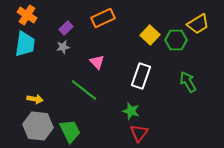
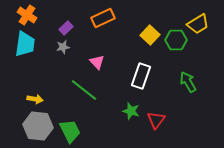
red triangle: moved 17 px right, 13 px up
